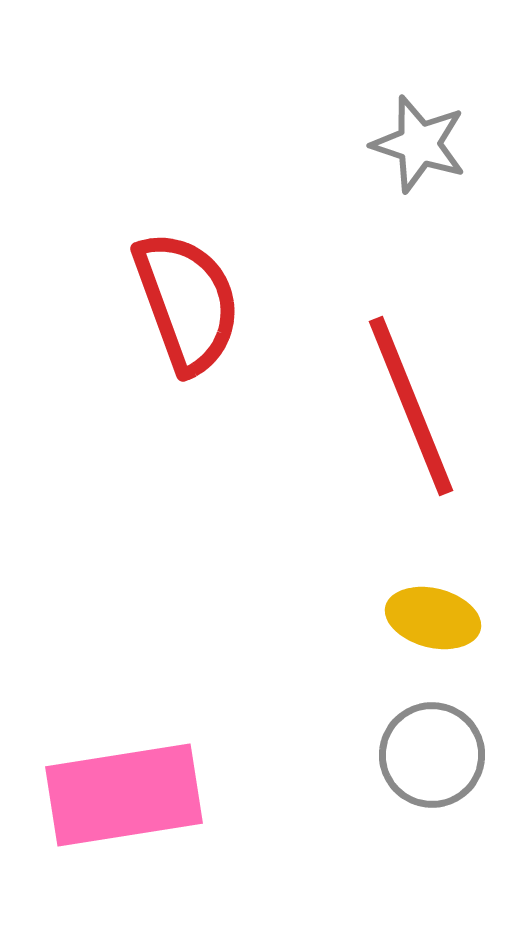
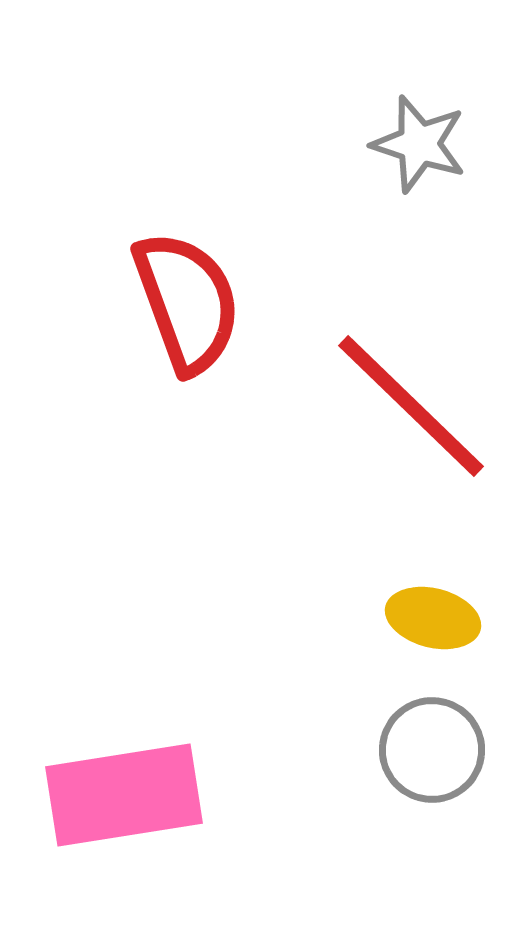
red line: rotated 24 degrees counterclockwise
gray circle: moved 5 px up
